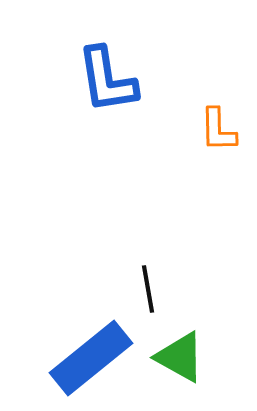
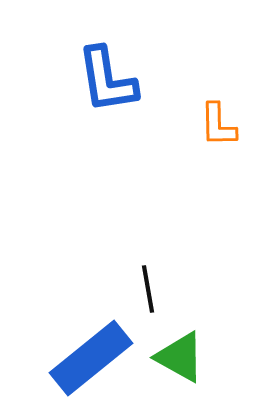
orange L-shape: moved 5 px up
